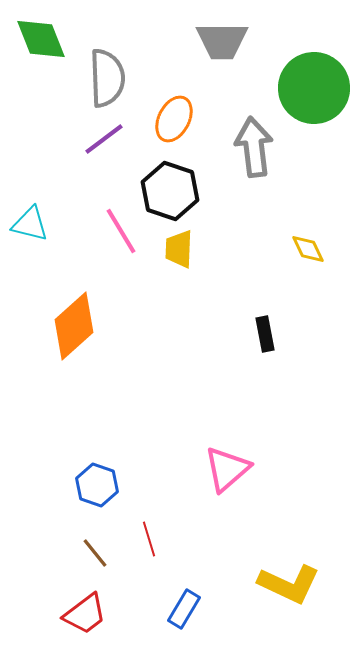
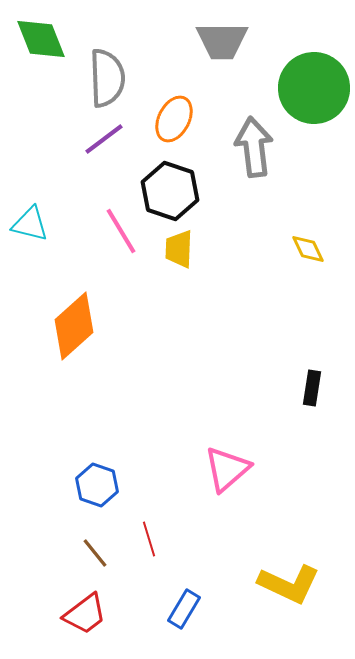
black rectangle: moved 47 px right, 54 px down; rotated 20 degrees clockwise
